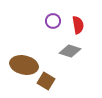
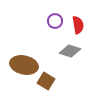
purple circle: moved 2 px right
